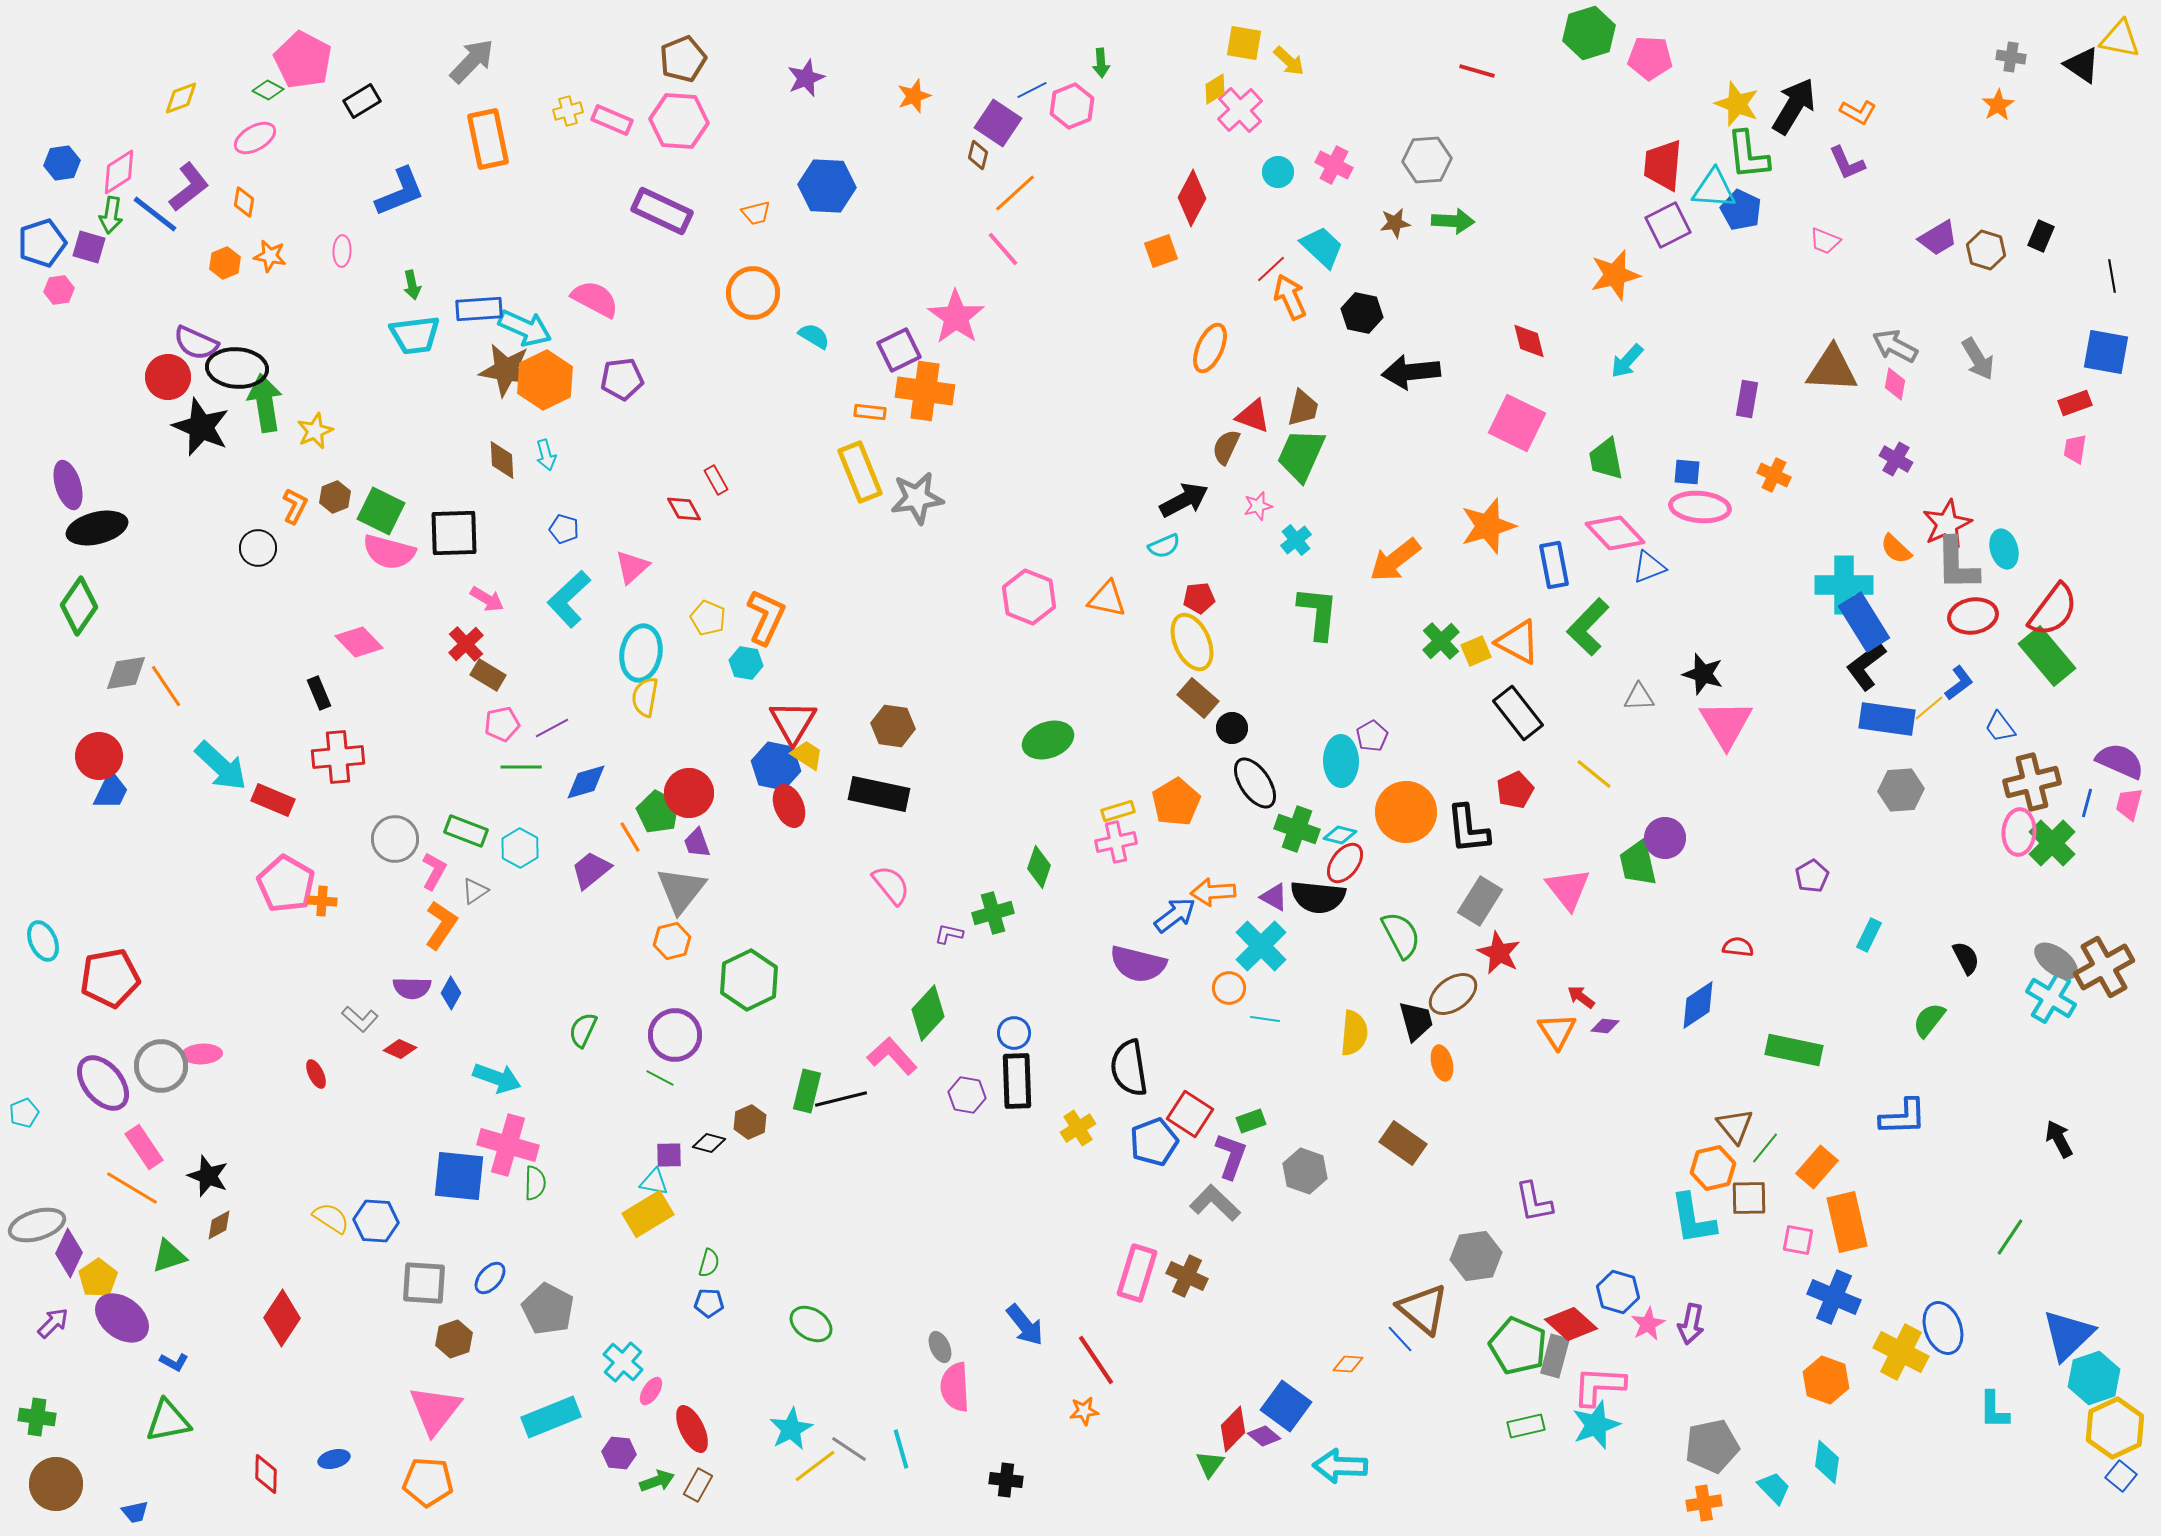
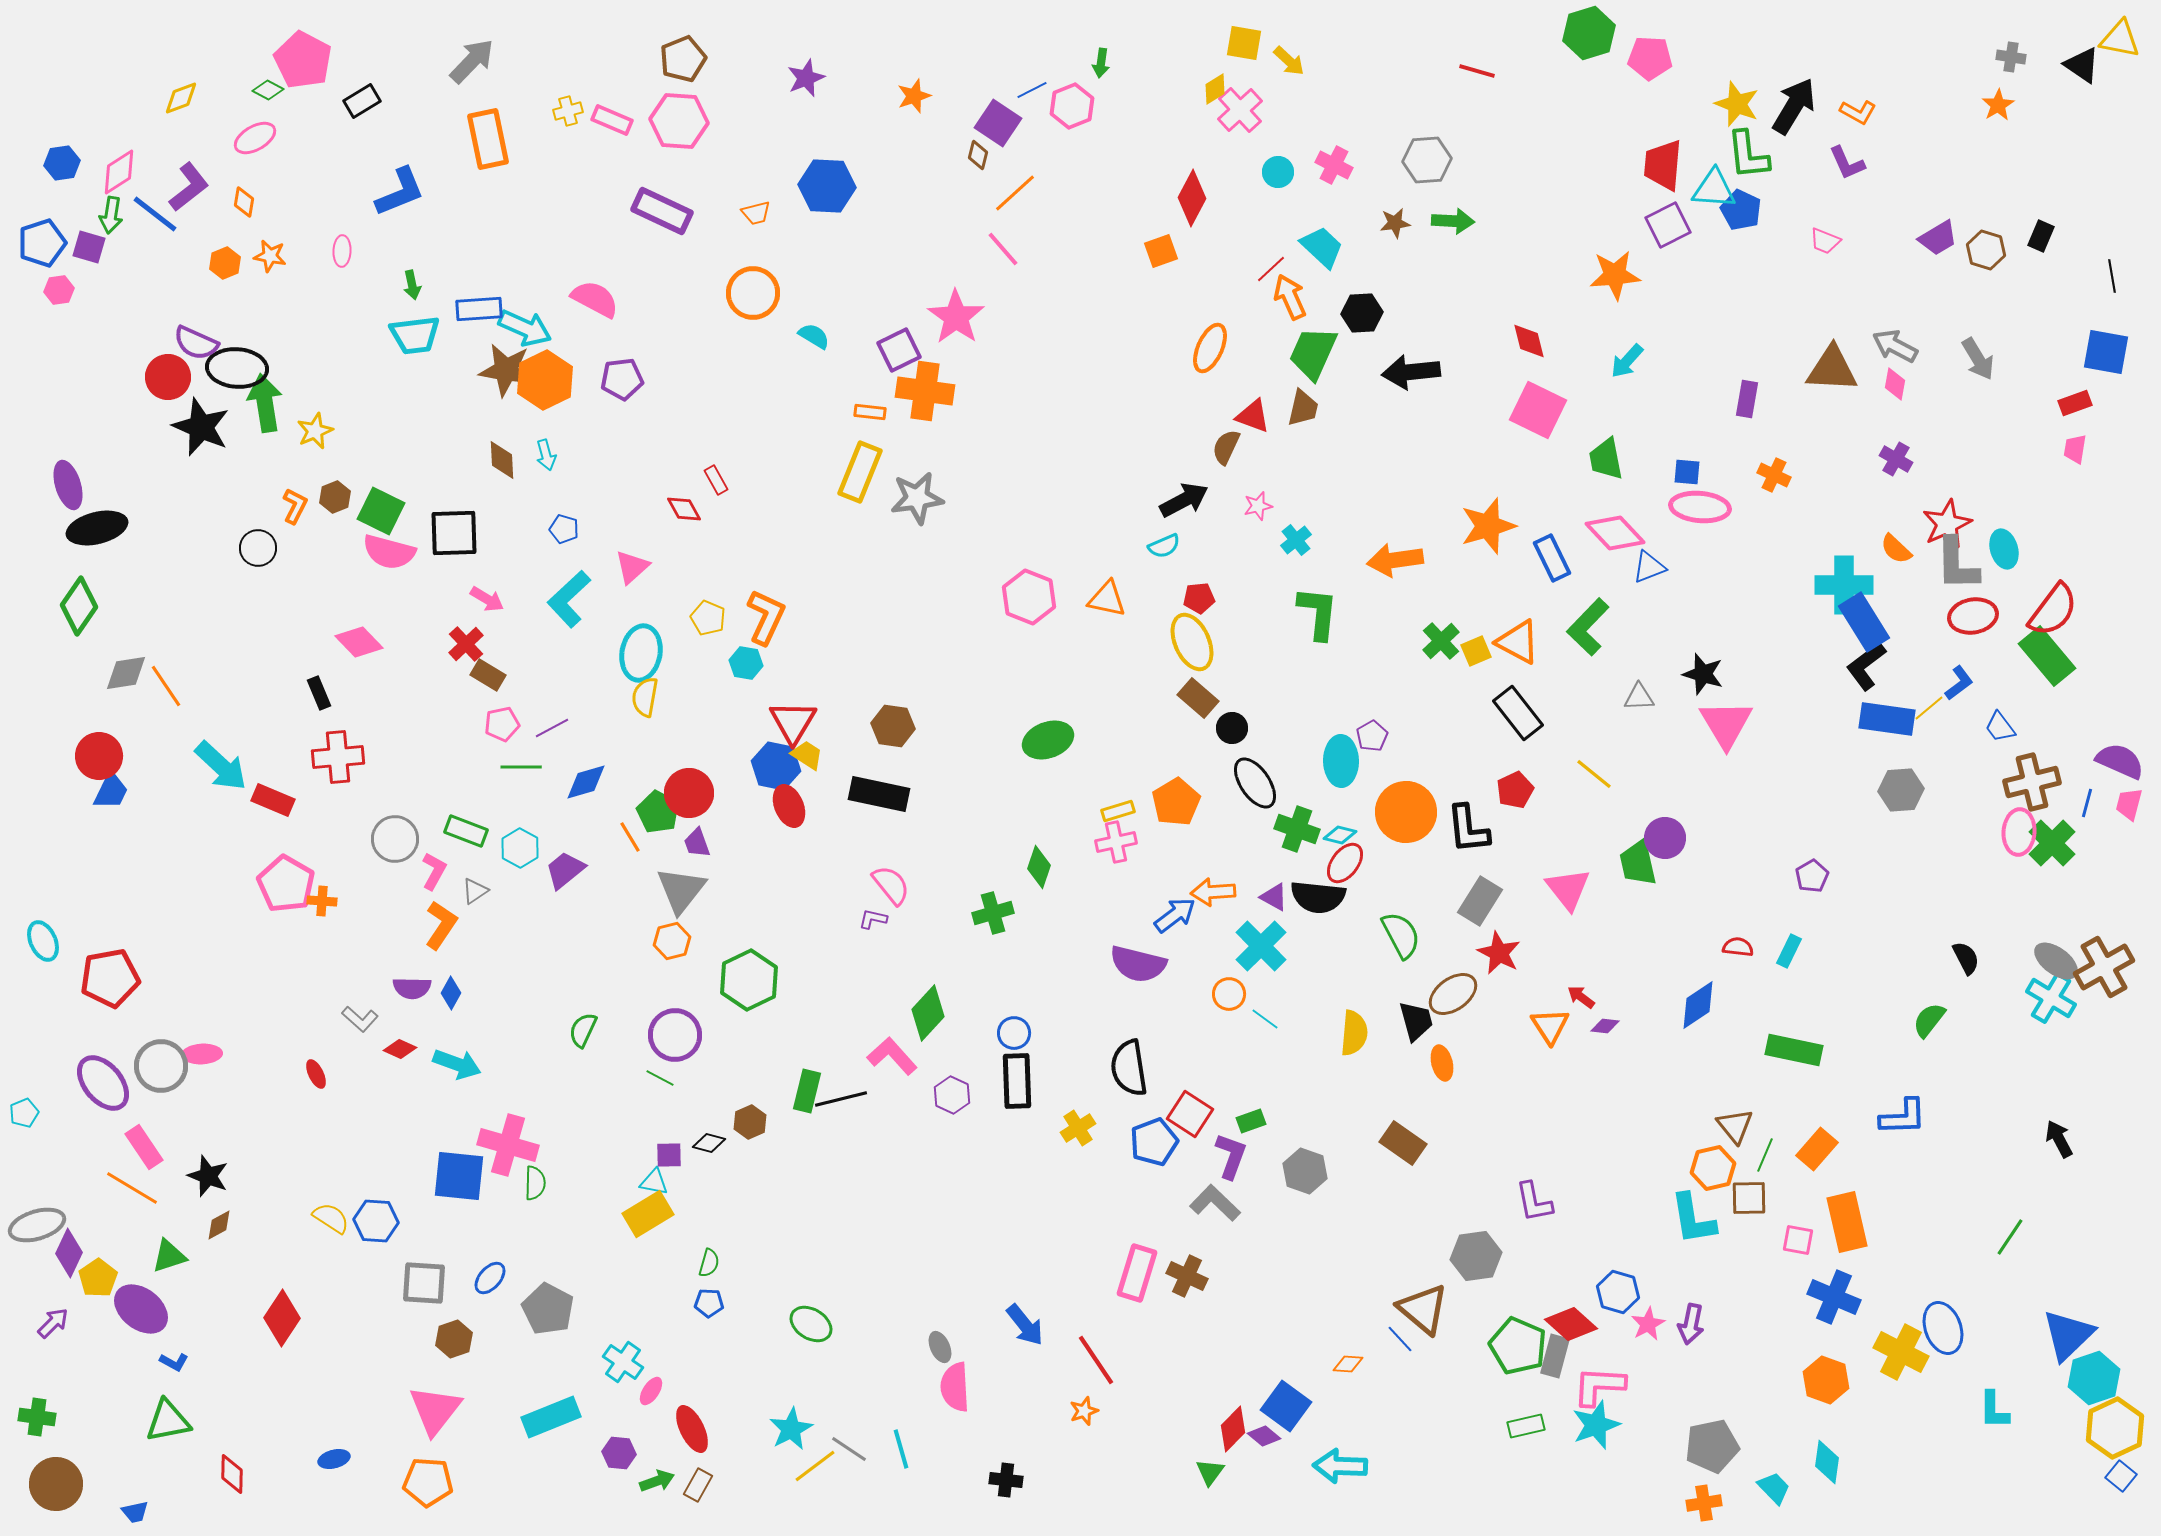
green arrow at (1101, 63): rotated 12 degrees clockwise
orange star at (1615, 275): rotated 9 degrees clockwise
black hexagon at (1362, 313): rotated 15 degrees counterclockwise
pink square at (1517, 423): moved 21 px right, 13 px up
green trapezoid at (1301, 455): moved 12 px right, 102 px up
yellow rectangle at (860, 472): rotated 44 degrees clockwise
orange arrow at (1395, 560): rotated 30 degrees clockwise
blue rectangle at (1554, 565): moved 2 px left, 7 px up; rotated 15 degrees counterclockwise
purple trapezoid at (591, 870): moved 26 px left
purple L-shape at (949, 934): moved 76 px left, 15 px up
cyan rectangle at (1869, 935): moved 80 px left, 16 px down
orange circle at (1229, 988): moved 6 px down
cyan line at (1265, 1019): rotated 28 degrees clockwise
orange triangle at (1557, 1031): moved 7 px left, 5 px up
cyan arrow at (497, 1078): moved 40 px left, 14 px up
purple hexagon at (967, 1095): moved 15 px left; rotated 15 degrees clockwise
green line at (1765, 1148): moved 7 px down; rotated 16 degrees counterclockwise
orange rectangle at (1817, 1167): moved 18 px up
purple ellipse at (122, 1318): moved 19 px right, 9 px up
cyan cross at (623, 1362): rotated 6 degrees counterclockwise
orange star at (1084, 1411): rotated 12 degrees counterclockwise
green triangle at (1210, 1464): moved 8 px down
red diamond at (266, 1474): moved 34 px left
